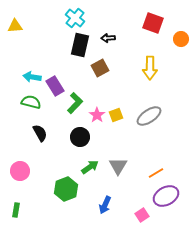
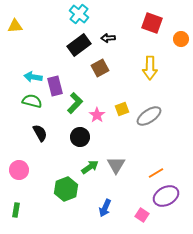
cyan cross: moved 4 px right, 4 px up
red square: moved 1 px left
black rectangle: moved 1 px left; rotated 40 degrees clockwise
cyan arrow: moved 1 px right
purple rectangle: rotated 18 degrees clockwise
green semicircle: moved 1 px right, 1 px up
yellow square: moved 6 px right, 6 px up
gray triangle: moved 2 px left, 1 px up
pink circle: moved 1 px left, 1 px up
blue arrow: moved 3 px down
pink square: rotated 24 degrees counterclockwise
